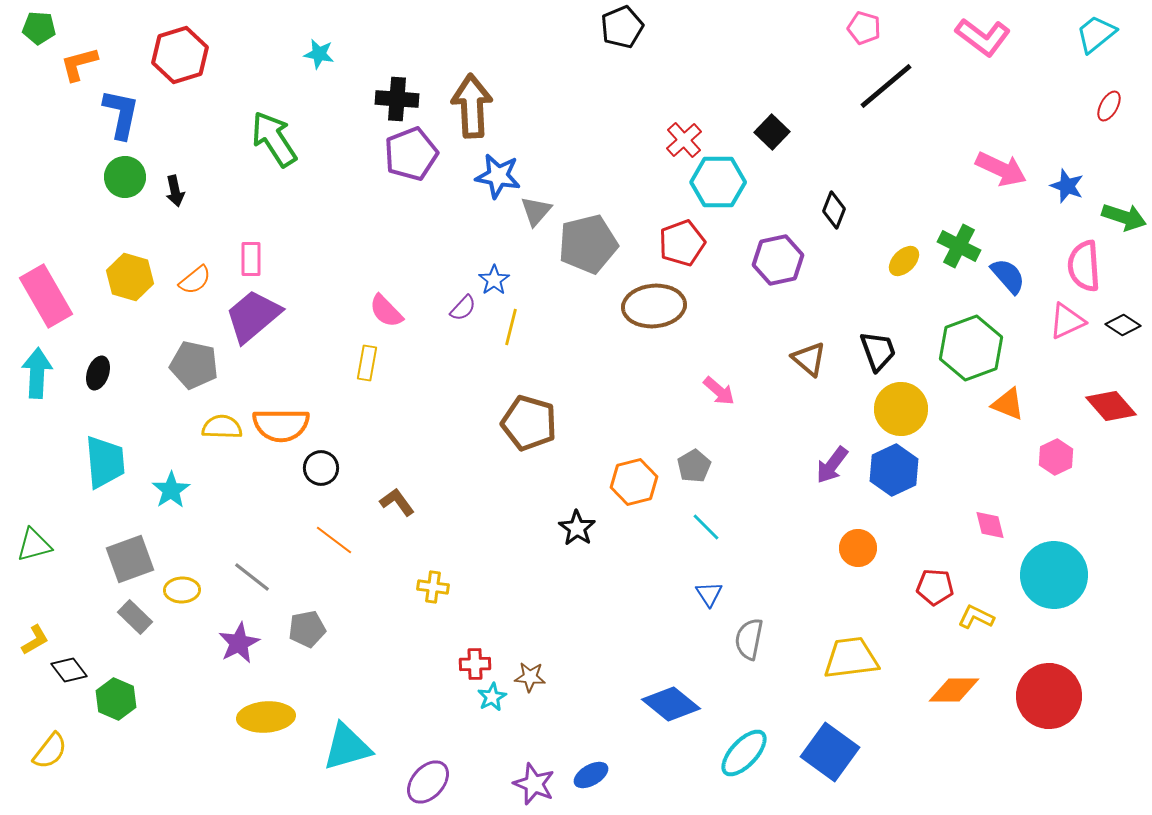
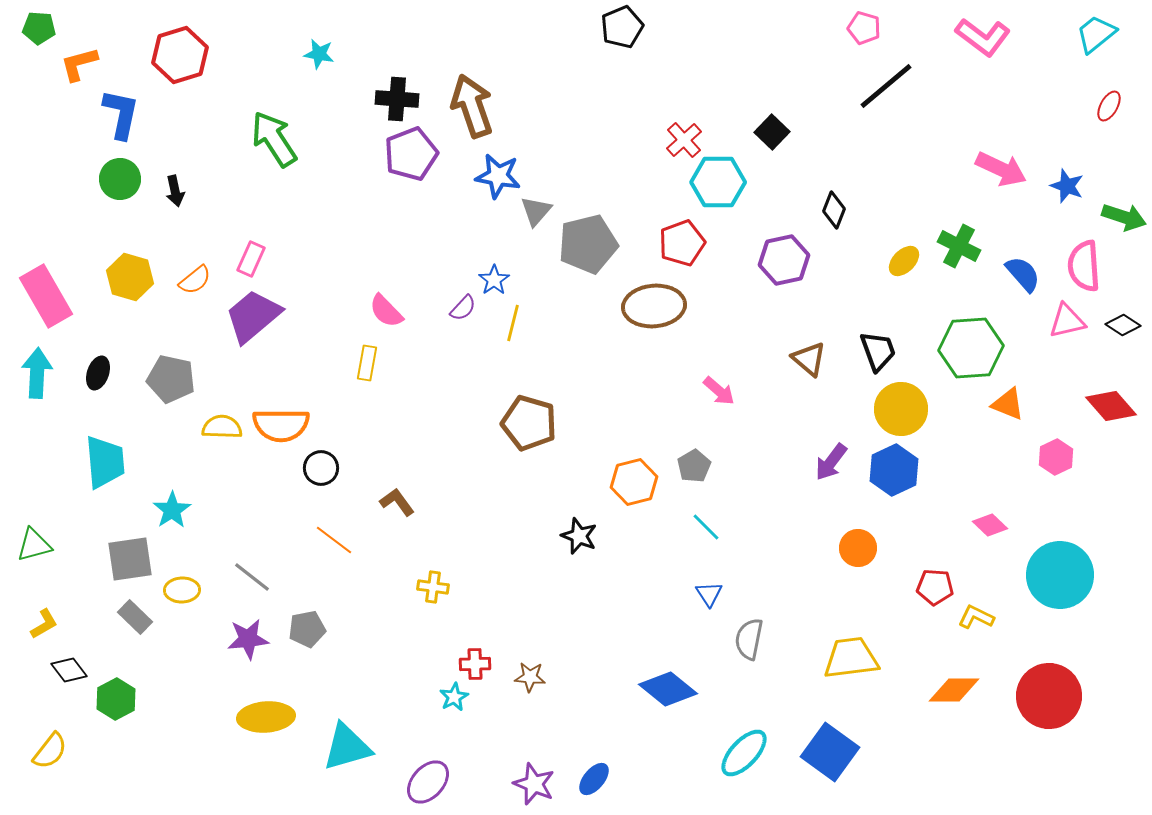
brown arrow at (472, 106): rotated 16 degrees counterclockwise
green circle at (125, 177): moved 5 px left, 2 px down
pink rectangle at (251, 259): rotated 24 degrees clockwise
purple hexagon at (778, 260): moved 6 px right
blue semicircle at (1008, 276): moved 15 px right, 2 px up
pink triangle at (1067, 321): rotated 12 degrees clockwise
yellow line at (511, 327): moved 2 px right, 4 px up
green hexagon at (971, 348): rotated 16 degrees clockwise
gray pentagon at (194, 365): moved 23 px left, 14 px down
purple arrow at (832, 465): moved 1 px left, 3 px up
cyan star at (171, 490): moved 1 px right, 20 px down
pink diamond at (990, 525): rotated 32 degrees counterclockwise
black star at (577, 528): moved 2 px right, 8 px down; rotated 12 degrees counterclockwise
gray square at (130, 559): rotated 12 degrees clockwise
cyan circle at (1054, 575): moved 6 px right
yellow L-shape at (35, 640): moved 9 px right, 16 px up
purple star at (239, 643): moved 9 px right, 4 px up; rotated 21 degrees clockwise
cyan star at (492, 697): moved 38 px left
green hexagon at (116, 699): rotated 9 degrees clockwise
blue diamond at (671, 704): moved 3 px left, 15 px up
blue ellipse at (591, 775): moved 3 px right, 4 px down; rotated 20 degrees counterclockwise
